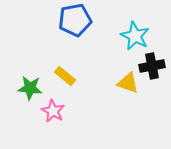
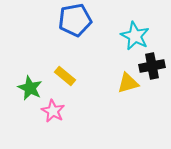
yellow triangle: rotated 35 degrees counterclockwise
green star: rotated 20 degrees clockwise
